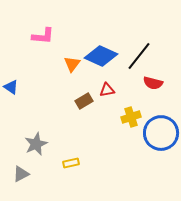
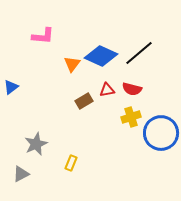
black line: moved 3 px up; rotated 12 degrees clockwise
red semicircle: moved 21 px left, 6 px down
blue triangle: rotated 49 degrees clockwise
yellow rectangle: rotated 56 degrees counterclockwise
